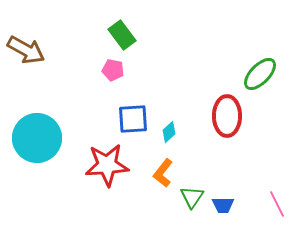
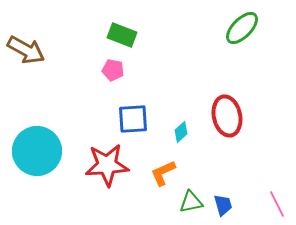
green rectangle: rotated 32 degrees counterclockwise
green ellipse: moved 18 px left, 46 px up
red ellipse: rotated 12 degrees counterclockwise
cyan diamond: moved 12 px right
cyan circle: moved 13 px down
orange L-shape: rotated 28 degrees clockwise
green triangle: moved 1 px left, 5 px down; rotated 45 degrees clockwise
blue trapezoid: rotated 105 degrees counterclockwise
